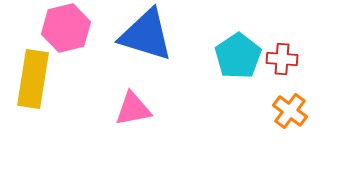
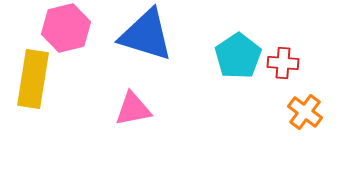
red cross: moved 1 px right, 4 px down
orange cross: moved 15 px right, 1 px down
